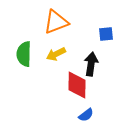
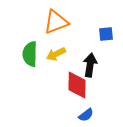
green semicircle: moved 6 px right
black arrow: moved 1 px left, 1 px down
